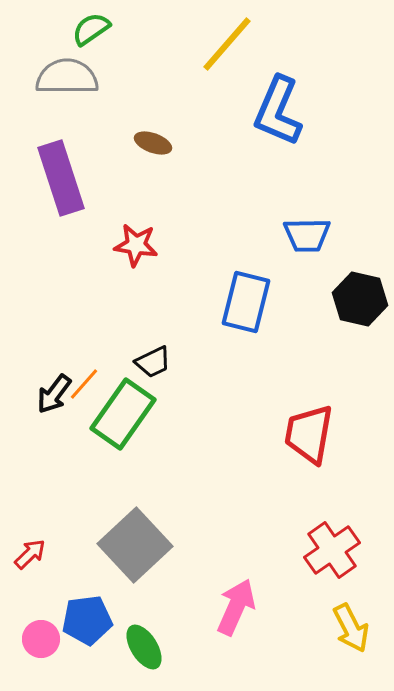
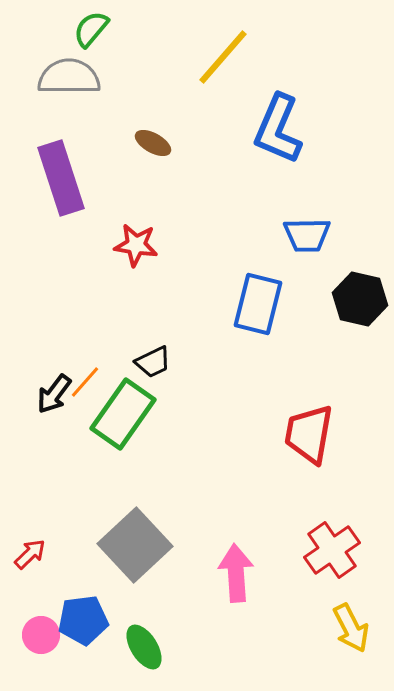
green semicircle: rotated 15 degrees counterclockwise
yellow line: moved 4 px left, 13 px down
gray semicircle: moved 2 px right
blue L-shape: moved 18 px down
brown ellipse: rotated 9 degrees clockwise
blue rectangle: moved 12 px right, 2 px down
orange line: moved 1 px right, 2 px up
pink arrow: moved 34 px up; rotated 28 degrees counterclockwise
blue pentagon: moved 4 px left
pink circle: moved 4 px up
